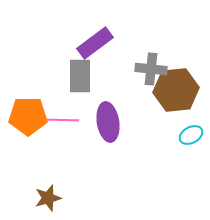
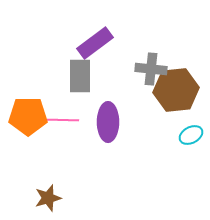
purple ellipse: rotated 9 degrees clockwise
